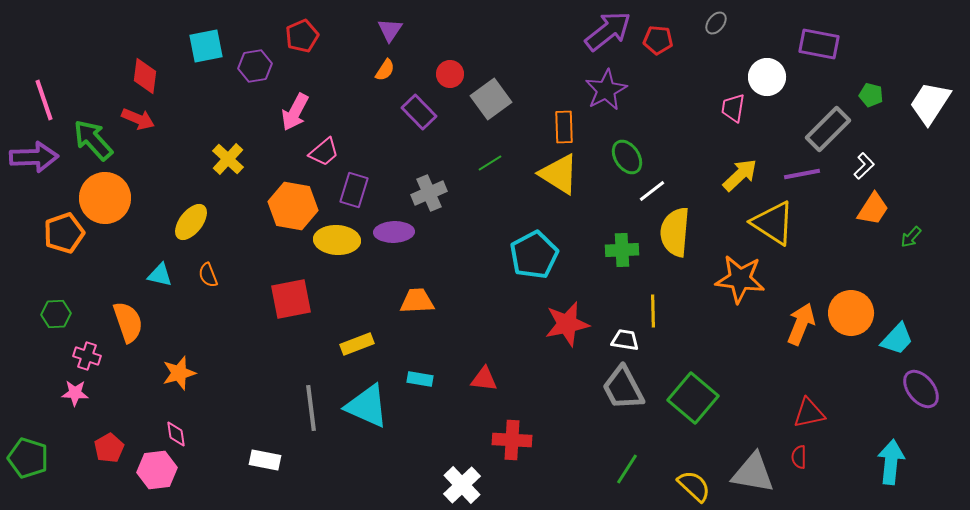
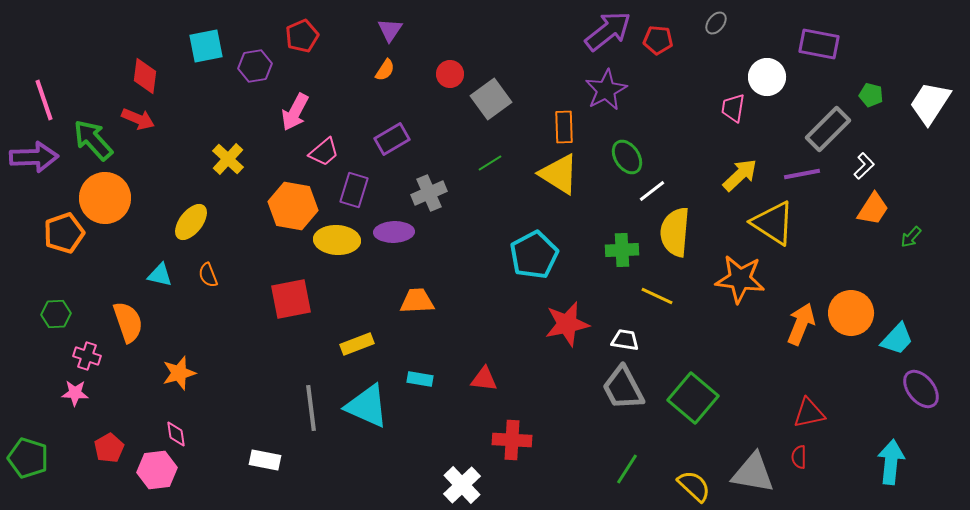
purple rectangle at (419, 112): moved 27 px left, 27 px down; rotated 76 degrees counterclockwise
yellow line at (653, 311): moved 4 px right, 15 px up; rotated 64 degrees counterclockwise
